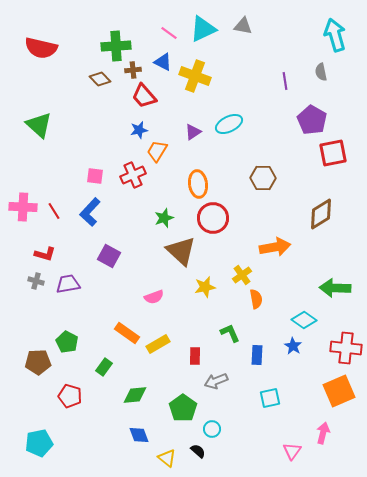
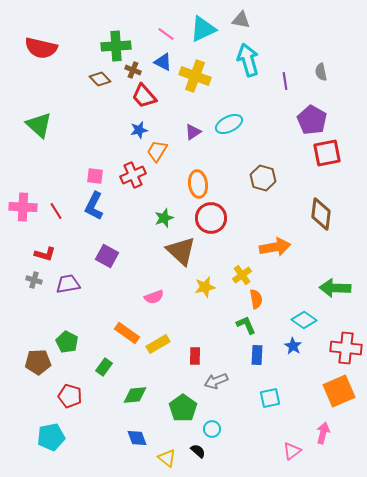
gray triangle at (243, 26): moved 2 px left, 6 px up
pink line at (169, 33): moved 3 px left, 1 px down
cyan arrow at (335, 35): moved 87 px left, 25 px down
brown cross at (133, 70): rotated 28 degrees clockwise
red square at (333, 153): moved 6 px left
brown hexagon at (263, 178): rotated 15 degrees clockwise
red line at (54, 211): moved 2 px right
blue L-shape at (90, 212): moved 4 px right, 6 px up; rotated 16 degrees counterclockwise
brown diamond at (321, 214): rotated 52 degrees counterclockwise
red circle at (213, 218): moved 2 px left
purple square at (109, 256): moved 2 px left
gray cross at (36, 281): moved 2 px left, 1 px up
green L-shape at (230, 333): moved 16 px right, 8 px up
blue diamond at (139, 435): moved 2 px left, 3 px down
cyan pentagon at (39, 443): moved 12 px right, 6 px up
pink triangle at (292, 451): rotated 18 degrees clockwise
